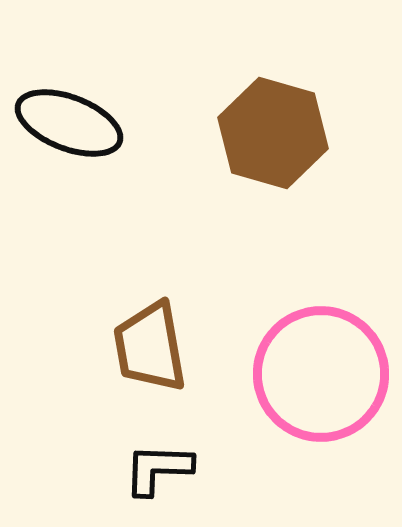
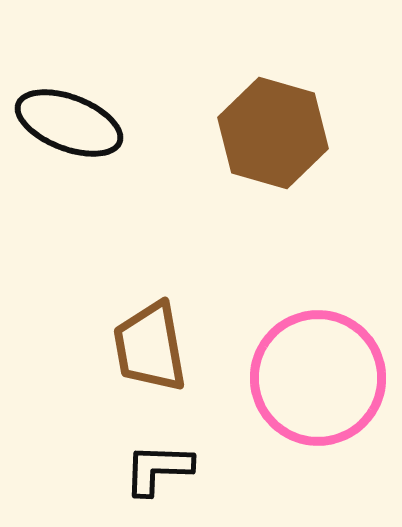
pink circle: moved 3 px left, 4 px down
